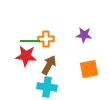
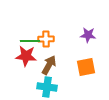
purple star: moved 4 px right
orange square: moved 3 px left, 2 px up
